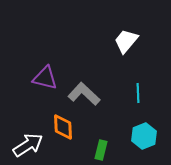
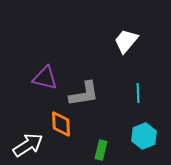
gray L-shape: rotated 128 degrees clockwise
orange diamond: moved 2 px left, 3 px up
